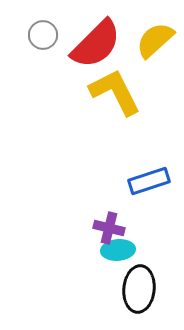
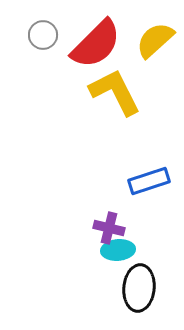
black ellipse: moved 1 px up
